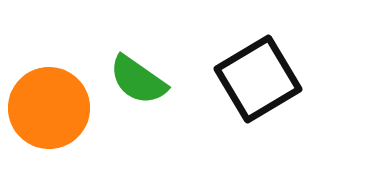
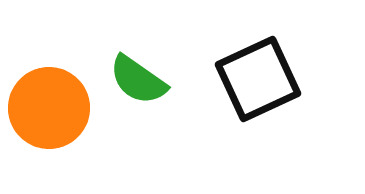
black square: rotated 6 degrees clockwise
